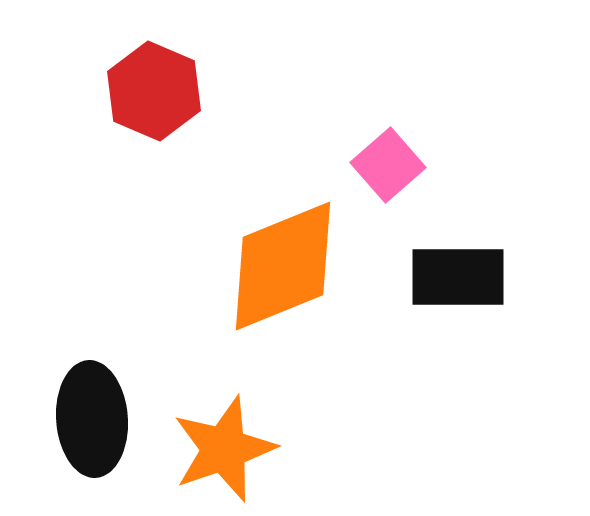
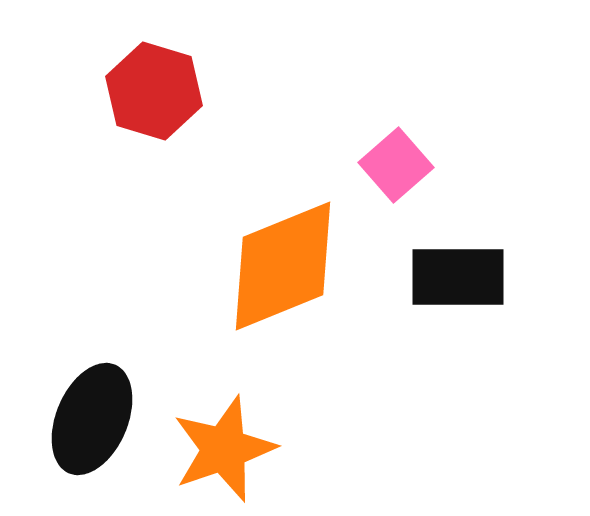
red hexagon: rotated 6 degrees counterclockwise
pink square: moved 8 px right
black ellipse: rotated 27 degrees clockwise
